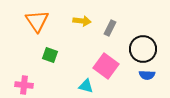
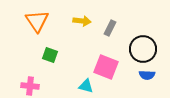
pink square: moved 1 px down; rotated 15 degrees counterclockwise
pink cross: moved 6 px right, 1 px down
